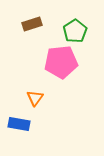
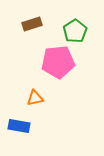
pink pentagon: moved 3 px left
orange triangle: rotated 42 degrees clockwise
blue rectangle: moved 2 px down
